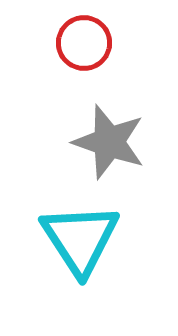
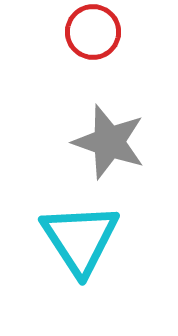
red circle: moved 9 px right, 11 px up
